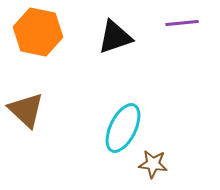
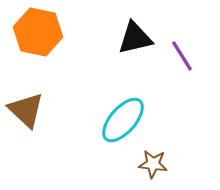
purple line: moved 33 px down; rotated 64 degrees clockwise
black triangle: moved 20 px right, 1 px down; rotated 6 degrees clockwise
cyan ellipse: moved 8 px up; rotated 15 degrees clockwise
